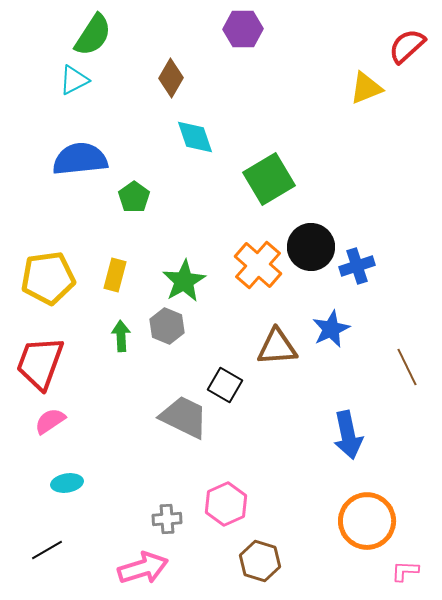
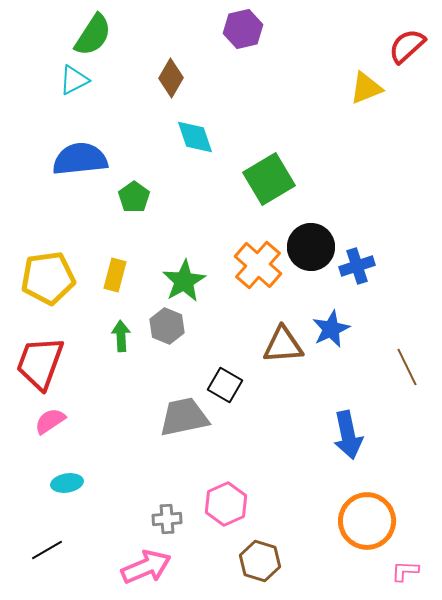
purple hexagon: rotated 12 degrees counterclockwise
brown triangle: moved 6 px right, 2 px up
gray trapezoid: rotated 38 degrees counterclockwise
pink arrow: moved 3 px right, 1 px up; rotated 6 degrees counterclockwise
